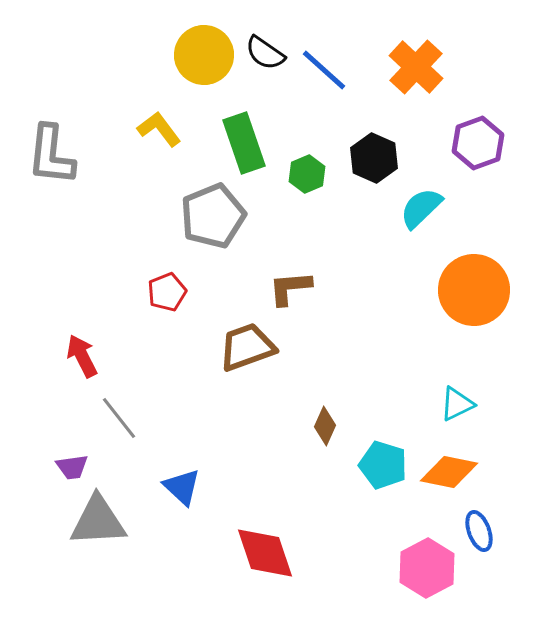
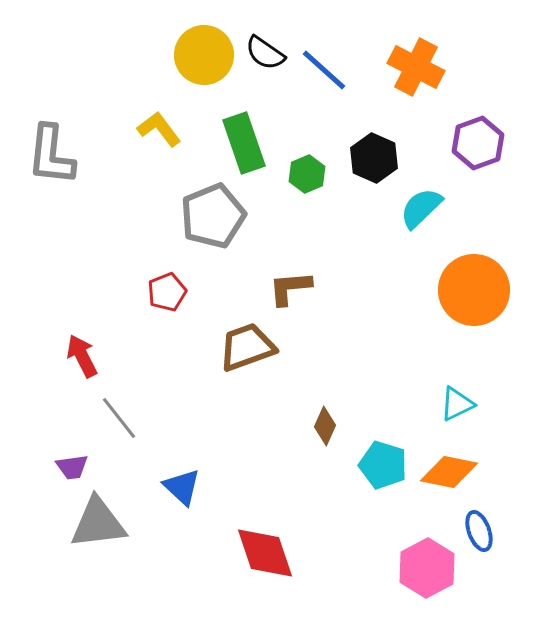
orange cross: rotated 16 degrees counterclockwise
gray triangle: moved 2 px down; rotated 4 degrees counterclockwise
